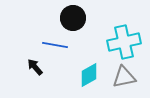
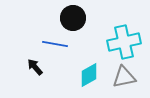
blue line: moved 1 px up
